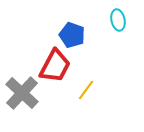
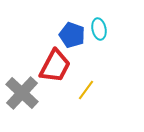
cyan ellipse: moved 19 px left, 9 px down
